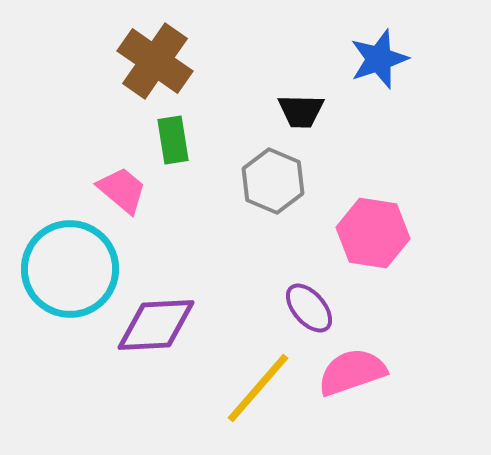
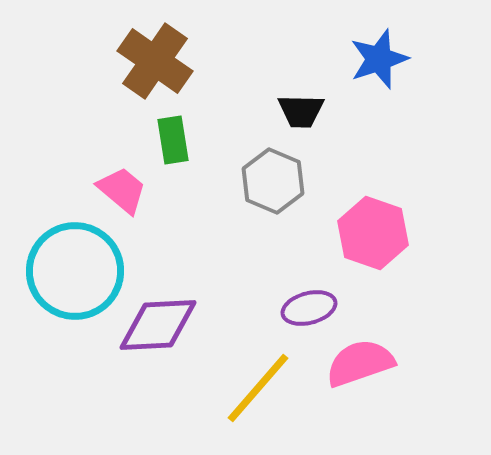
pink hexagon: rotated 10 degrees clockwise
cyan circle: moved 5 px right, 2 px down
purple ellipse: rotated 64 degrees counterclockwise
purple diamond: moved 2 px right
pink semicircle: moved 8 px right, 9 px up
